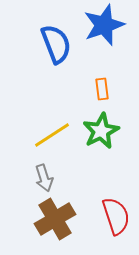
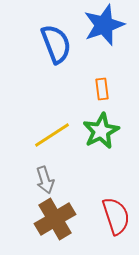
gray arrow: moved 1 px right, 2 px down
